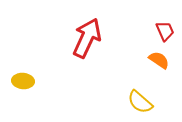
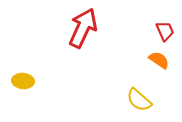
red arrow: moved 4 px left, 10 px up
yellow semicircle: moved 1 px left, 2 px up
